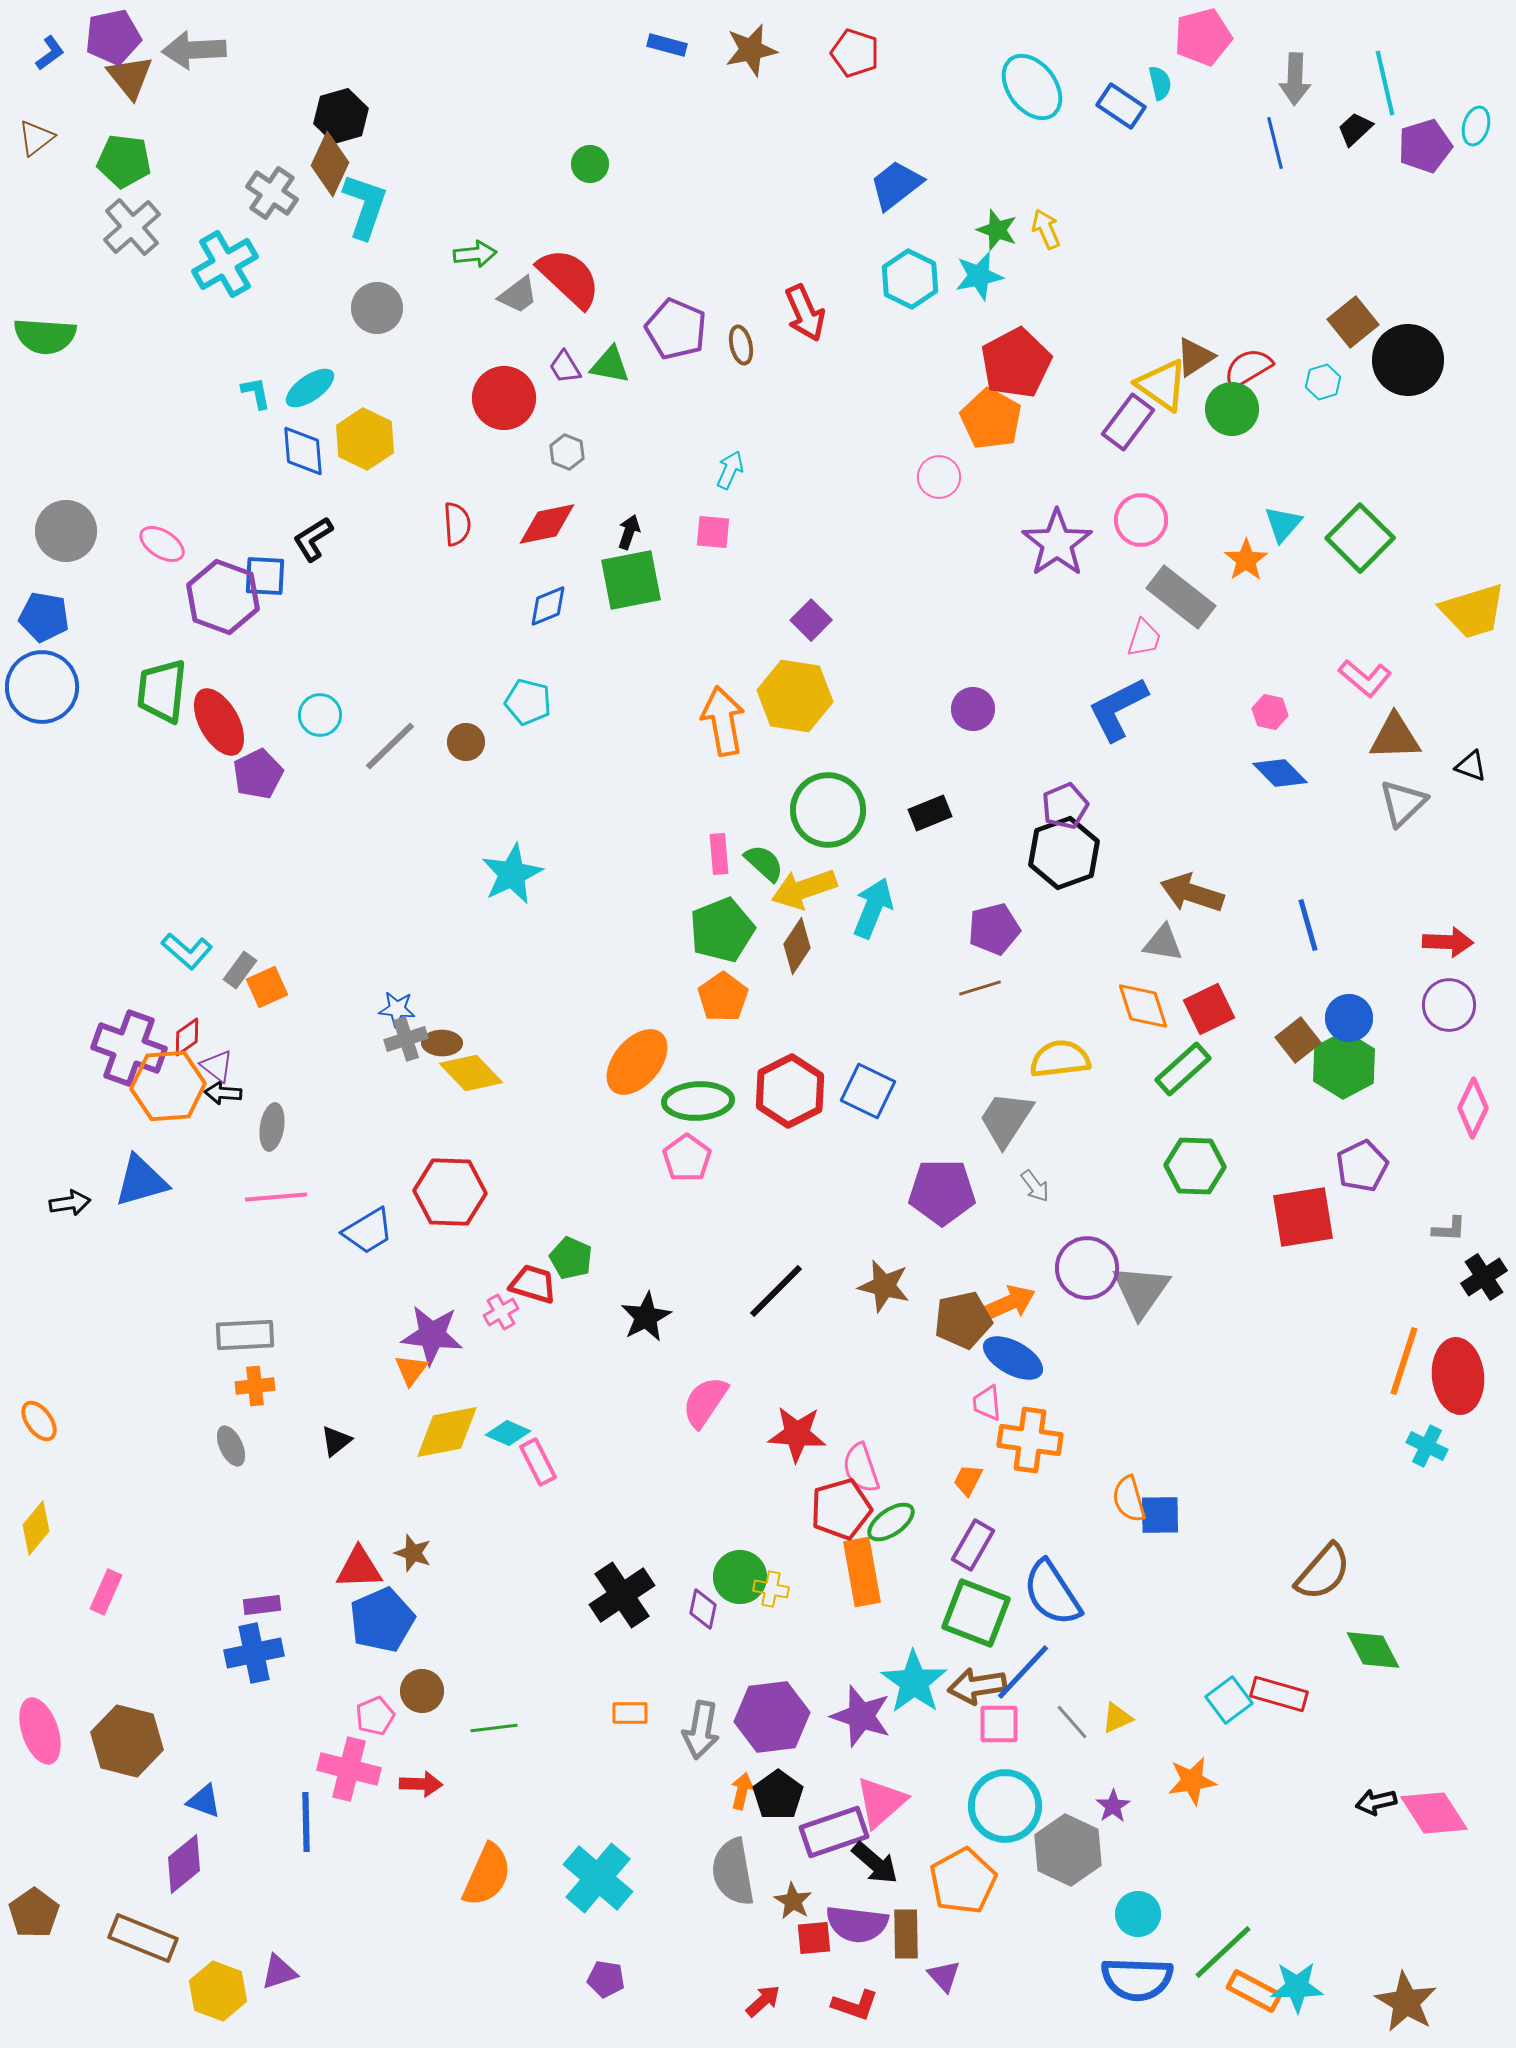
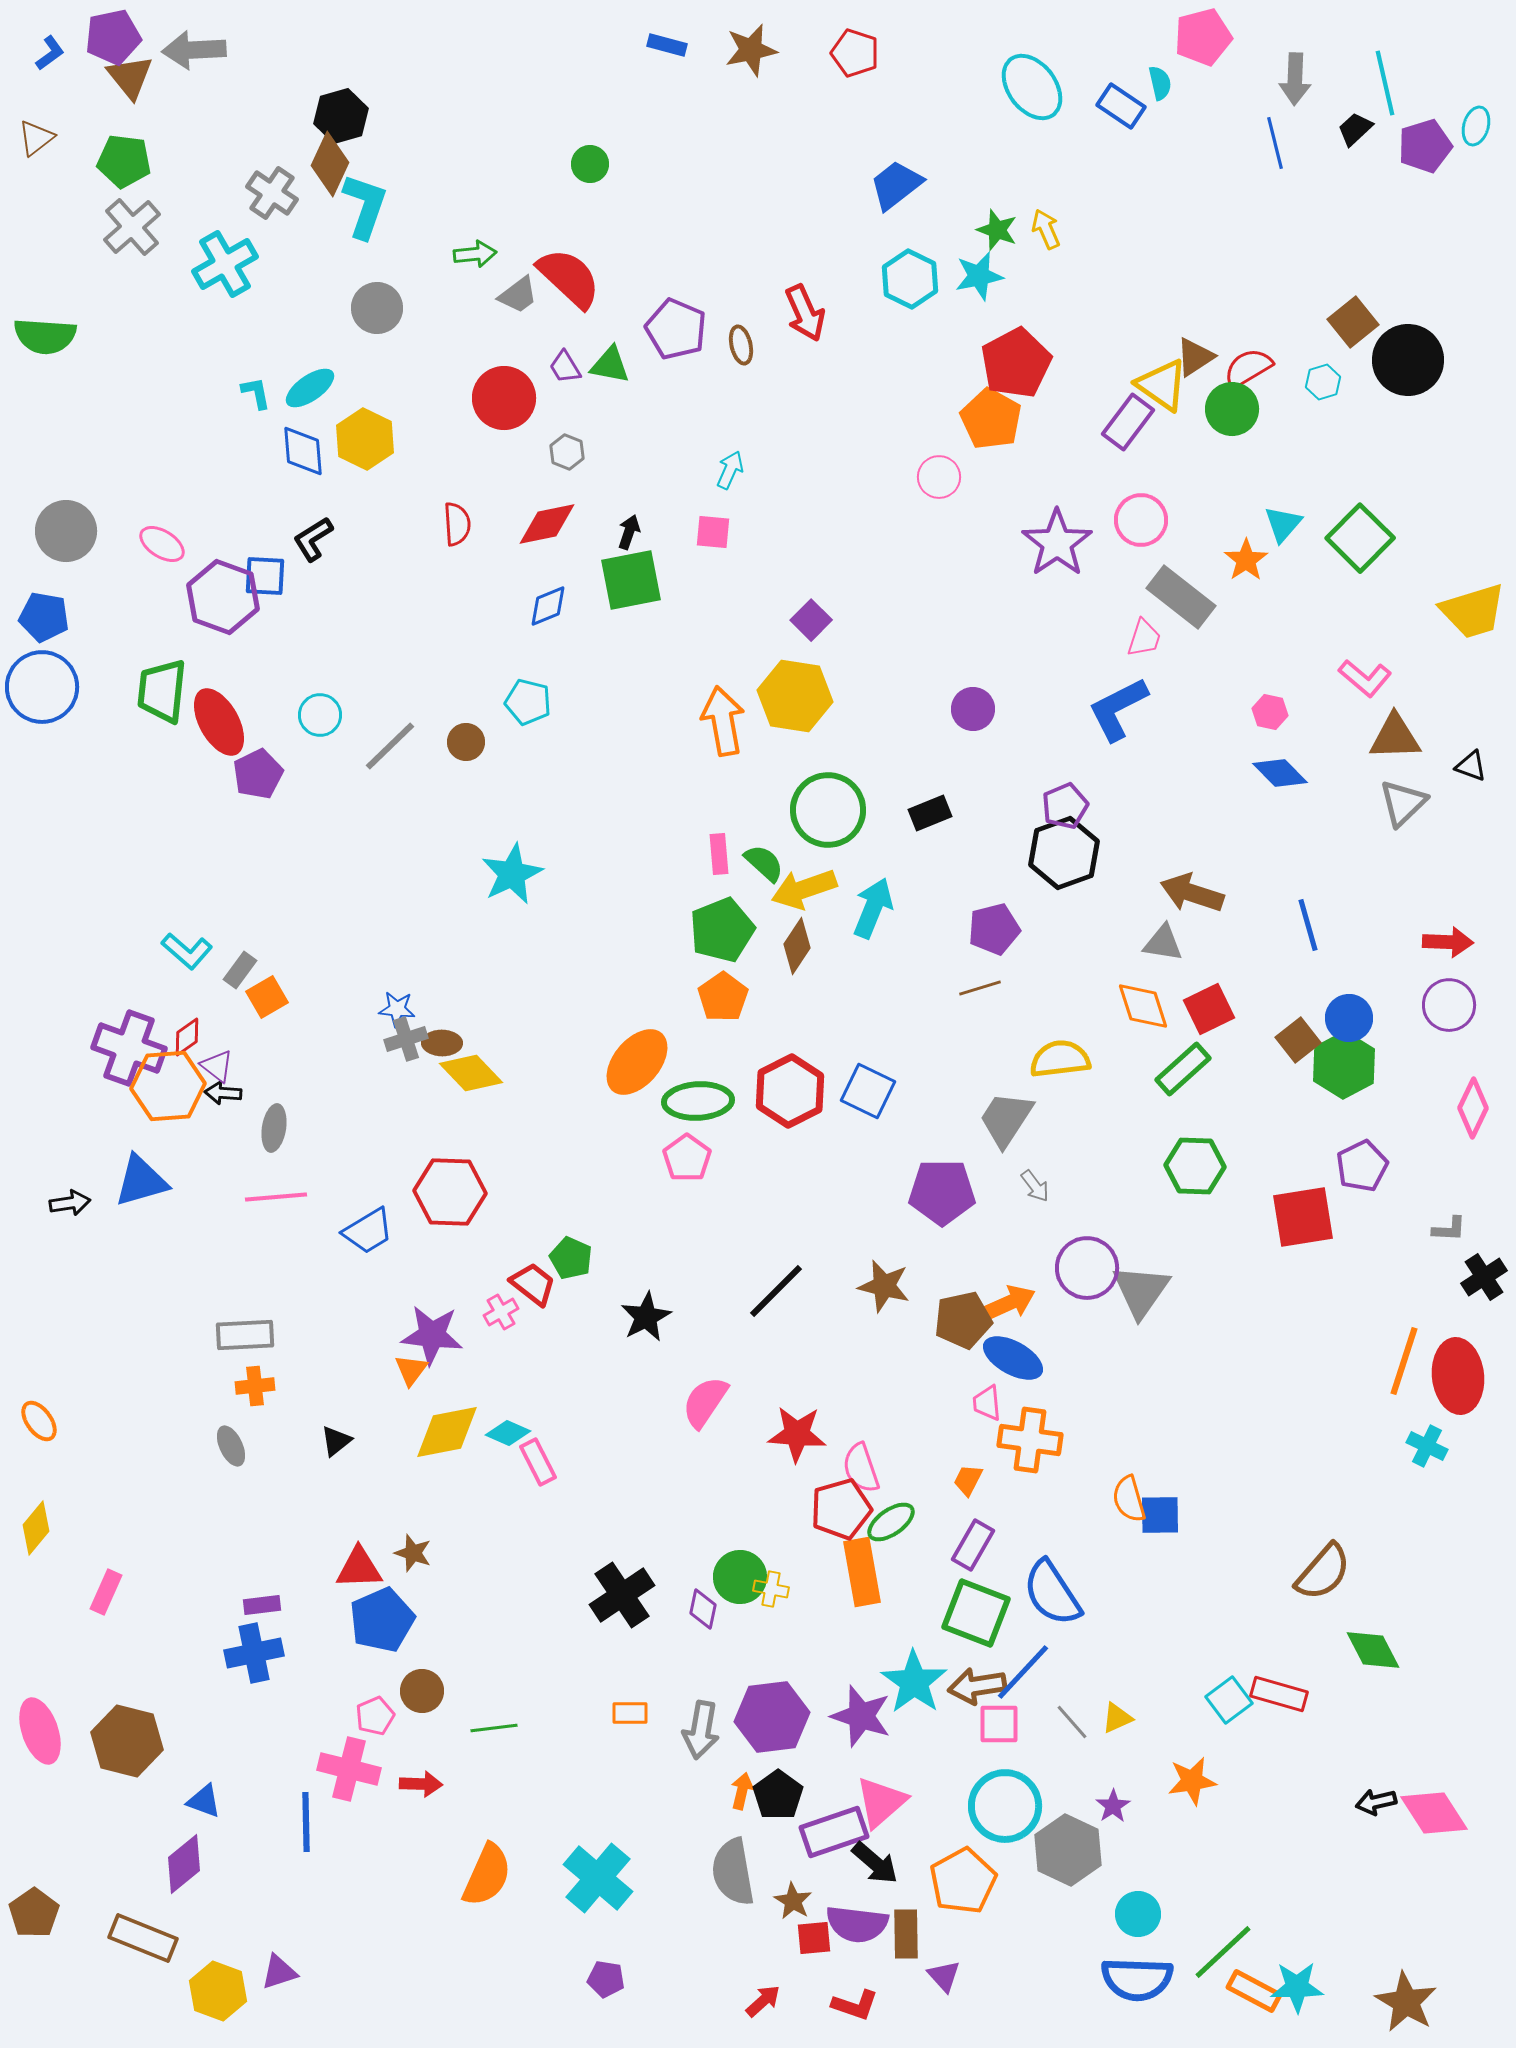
orange square at (267, 987): moved 10 px down; rotated 6 degrees counterclockwise
gray ellipse at (272, 1127): moved 2 px right, 1 px down
red trapezoid at (533, 1284): rotated 21 degrees clockwise
